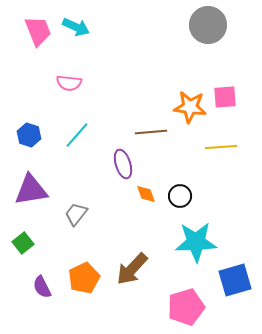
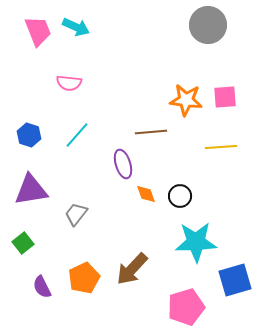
orange star: moved 4 px left, 7 px up
